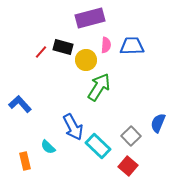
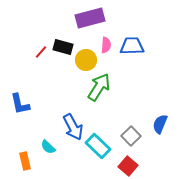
blue L-shape: rotated 150 degrees counterclockwise
blue semicircle: moved 2 px right, 1 px down
